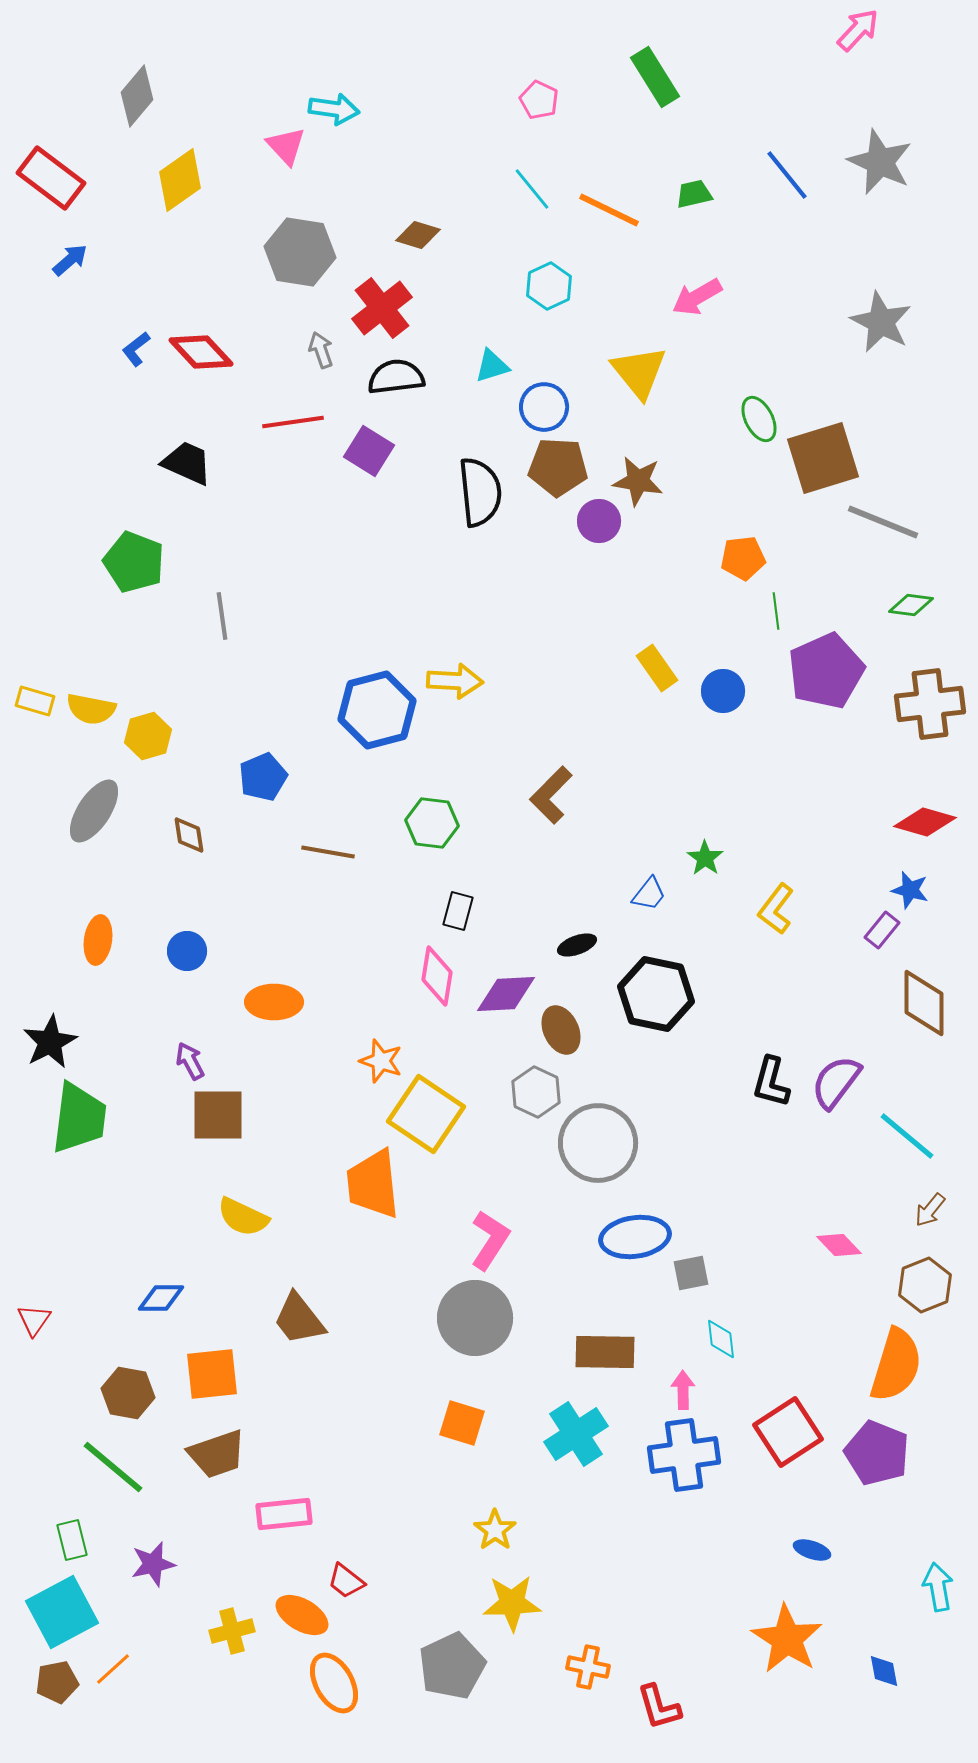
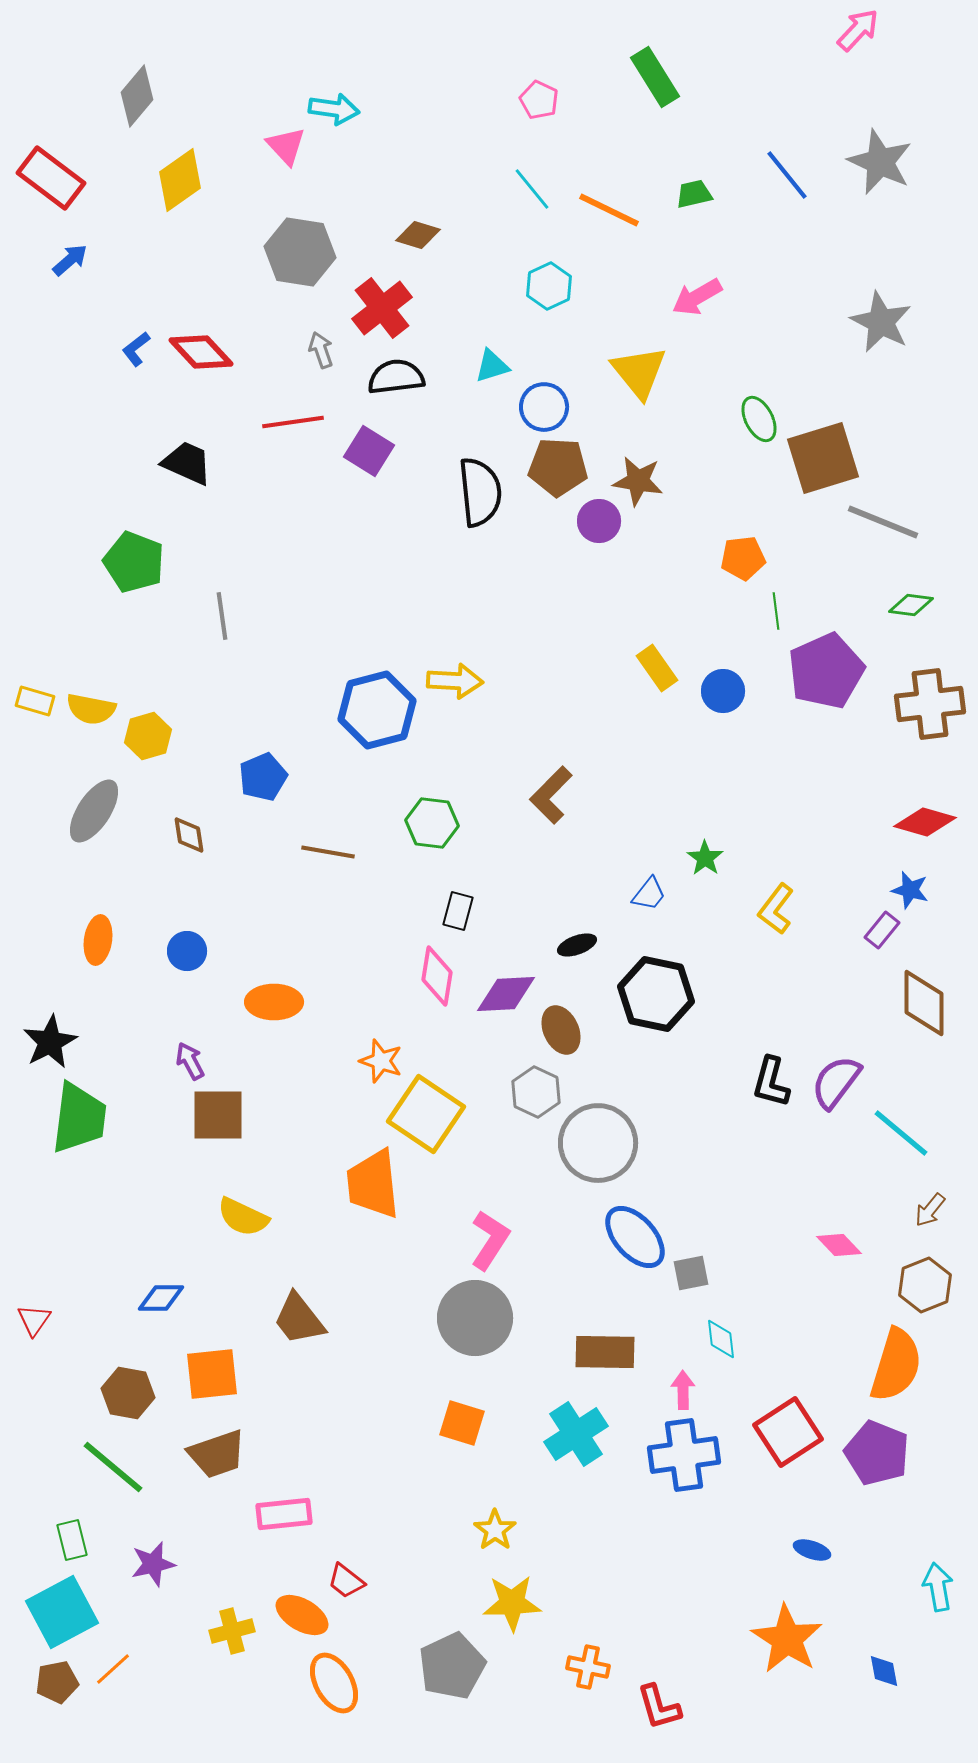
cyan line at (907, 1136): moved 6 px left, 3 px up
blue ellipse at (635, 1237): rotated 56 degrees clockwise
